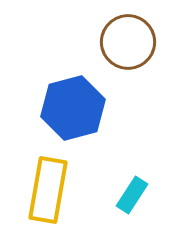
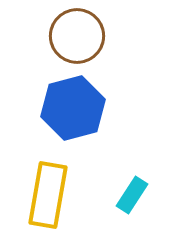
brown circle: moved 51 px left, 6 px up
yellow rectangle: moved 5 px down
